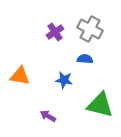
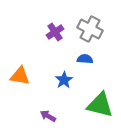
blue star: rotated 30 degrees clockwise
